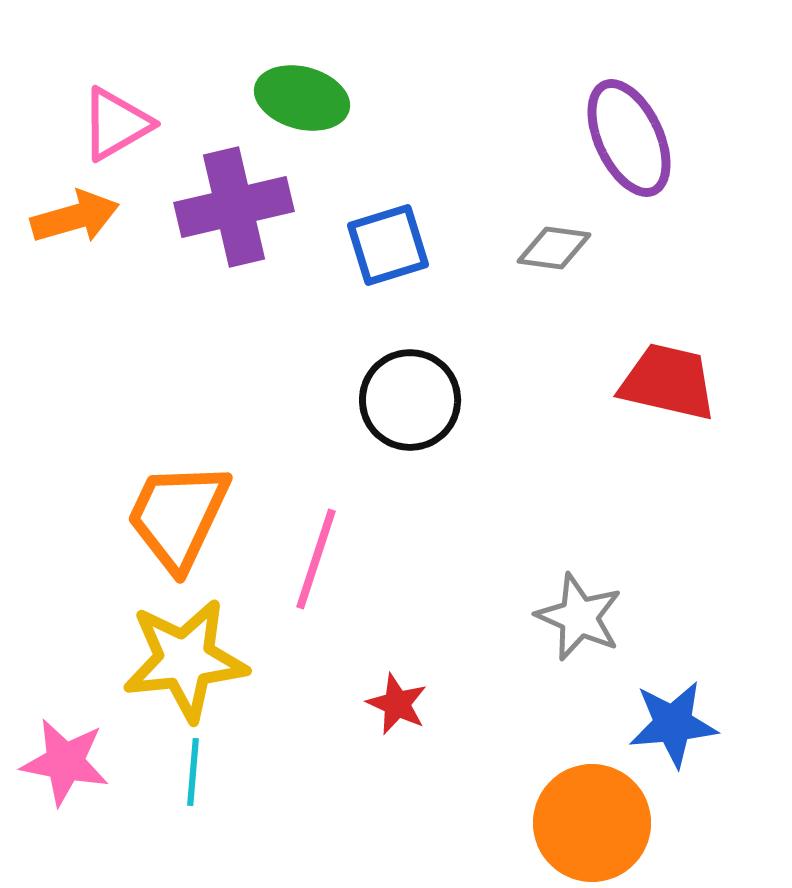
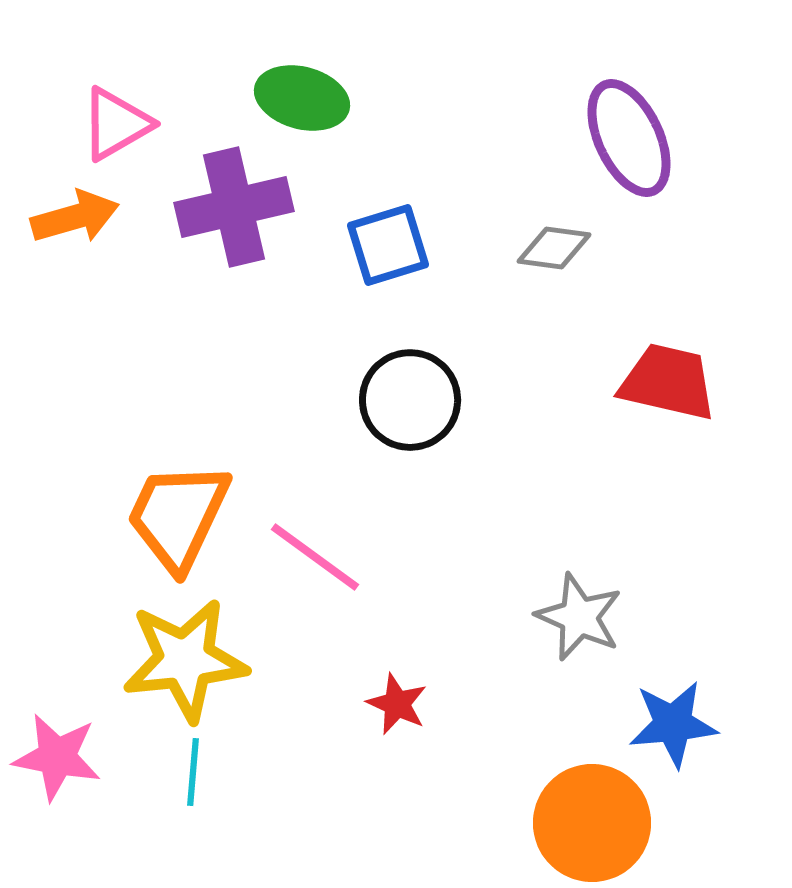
pink line: moved 1 px left, 2 px up; rotated 72 degrees counterclockwise
pink star: moved 8 px left, 5 px up
